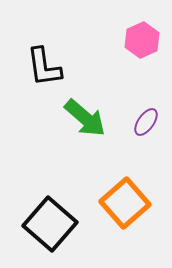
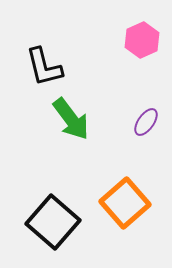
black L-shape: rotated 6 degrees counterclockwise
green arrow: moved 14 px left, 1 px down; rotated 12 degrees clockwise
black square: moved 3 px right, 2 px up
